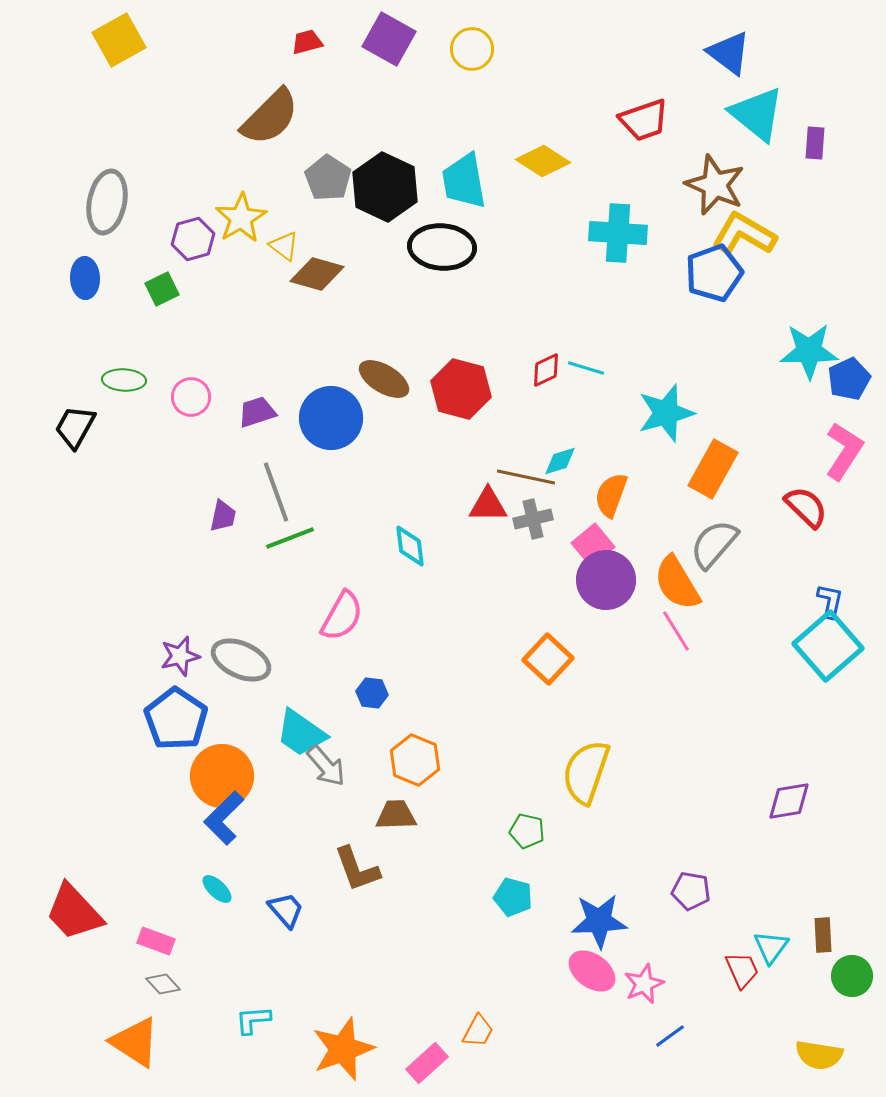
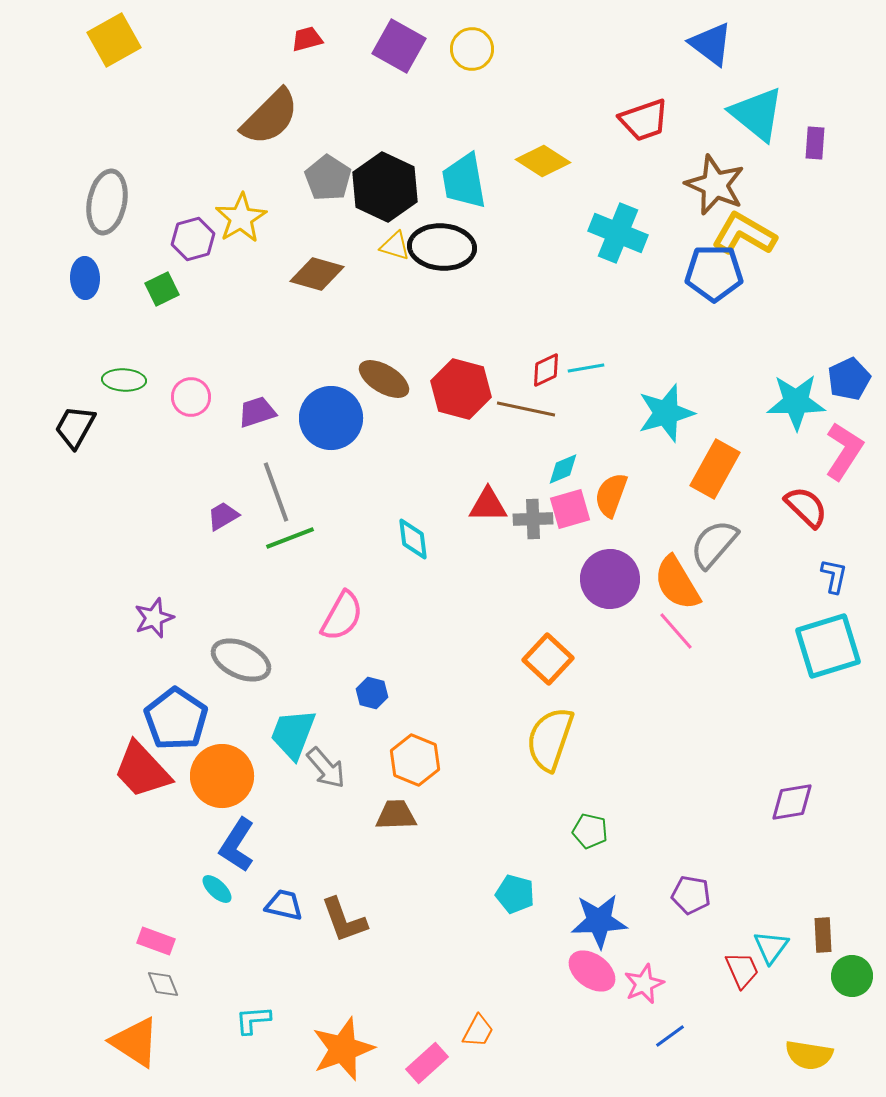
purple square at (389, 39): moved 10 px right, 7 px down
yellow square at (119, 40): moved 5 px left
red trapezoid at (307, 42): moved 3 px up
blue triangle at (729, 53): moved 18 px left, 9 px up
cyan cross at (618, 233): rotated 18 degrees clockwise
yellow triangle at (284, 246): moved 111 px right; rotated 20 degrees counterclockwise
blue pentagon at (714, 273): rotated 20 degrees clockwise
cyan star at (809, 351): moved 13 px left, 51 px down
cyan line at (586, 368): rotated 27 degrees counterclockwise
cyan diamond at (560, 461): moved 3 px right, 8 px down; rotated 6 degrees counterclockwise
orange rectangle at (713, 469): moved 2 px right
brown line at (526, 477): moved 68 px up
purple trapezoid at (223, 516): rotated 132 degrees counterclockwise
gray cross at (533, 519): rotated 12 degrees clockwise
pink square at (593, 545): moved 23 px left, 36 px up; rotated 24 degrees clockwise
cyan diamond at (410, 546): moved 3 px right, 7 px up
purple circle at (606, 580): moved 4 px right, 1 px up
blue L-shape at (830, 601): moved 4 px right, 25 px up
pink line at (676, 631): rotated 9 degrees counterclockwise
cyan square at (828, 646): rotated 24 degrees clockwise
purple star at (180, 656): moved 26 px left, 38 px up; rotated 6 degrees counterclockwise
blue hexagon at (372, 693): rotated 8 degrees clockwise
cyan trapezoid at (301, 733): moved 8 px left, 1 px down; rotated 76 degrees clockwise
gray arrow at (326, 766): moved 2 px down
yellow semicircle at (586, 772): moved 36 px left, 33 px up
purple diamond at (789, 801): moved 3 px right, 1 px down
blue L-shape at (224, 818): moved 13 px right, 27 px down; rotated 12 degrees counterclockwise
green pentagon at (527, 831): moved 63 px right
brown L-shape at (357, 869): moved 13 px left, 51 px down
purple pentagon at (691, 891): moved 4 px down
cyan pentagon at (513, 897): moved 2 px right, 3 px up
blue trapezoid at (286, 910): moved 2 px left, 5 px up; rotated 36 degrees counterclockwise
red trapezoid at (74, 912): moved 68 px right, 142 px up
gray diamond at (163, 984): rotated 20 degrees clockwise
yellow semicircle at (819, 1055): moved 10 px left
